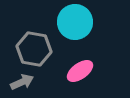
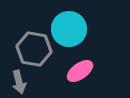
cyan circle: moved 6 px left, 7 px down
gray arrow: moved 3 px left; rotated 100 degrees clockwise
